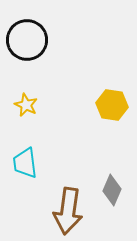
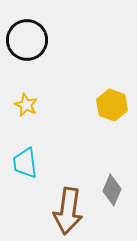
yellow hexagon: rotated 12 degrees clockwise
